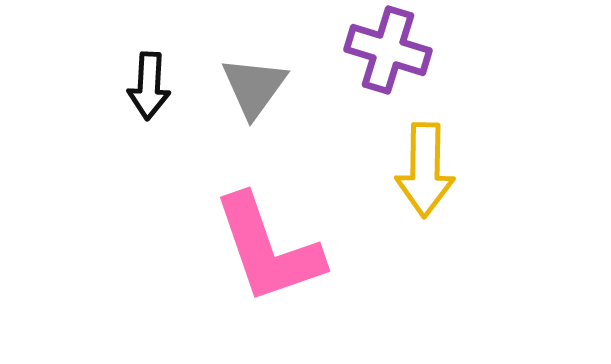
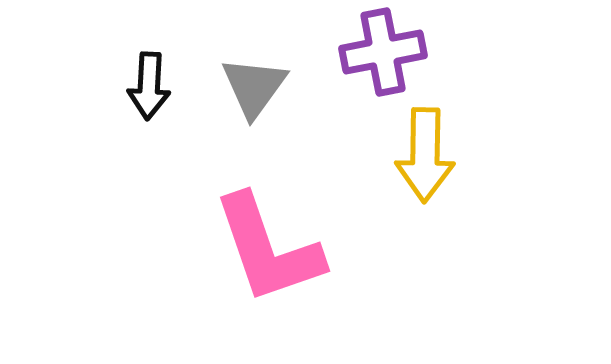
purple cross: moved 5 px left, 2 px down; rotated 28 degrees counterclockwise
yellow arrow: moved 15 px up
